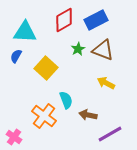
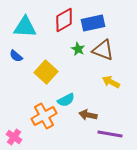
blue rectangle: moved 3 px left, 3 px down; rotated 15 degrees clockwise
cyan triangle: moved 5 px up
green star: rotated 16 degrees counterclockwise
blue semicircle: rotated 80 degrees counterclockwise
yellow square: moved 4 px down
yellow arrow: moved 5 px right, 1 px up
cyan semicircle: rotated 84 degrees clockwise
orange cross: rotated 25 degrees clockwise
purple line: rotated 40 degrees clockwise
